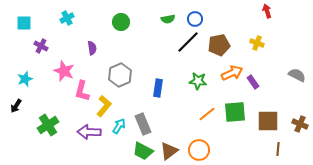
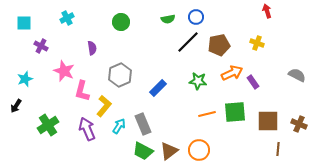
blue circle: moved 1 px right, 2 px up
blue rectangle: rotated 36 degrees clockwise
orange line: rotated 24 degrees clockwise
brown cross: moved 1 px left
purple arrow: moved 2 px left, 3 px up; rotated 65 degrees clockwise
